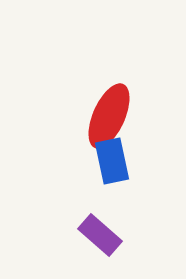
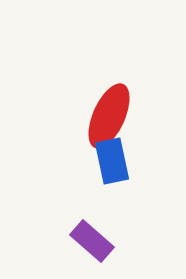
purple rectangle: moved 8 px left, 6 px down
